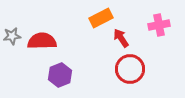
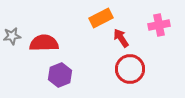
red semicircle: moved 2 px right, 2 px down
